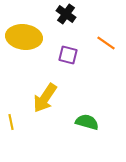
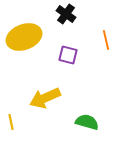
yellow ellipse: rotated 28 degrees counterclockwise
orange line: moved 3 px up; rotated 42 degrees clockwise
yellow arrow: rotated 32 degrees clockwise
